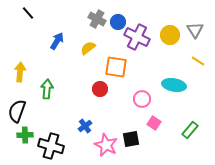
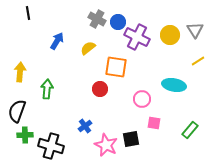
black line: rotated 32 degrees clockwise
yellow line: rotated 64 degrees counterclockwise
pink square: rotated 24 degrees counterclockwise
